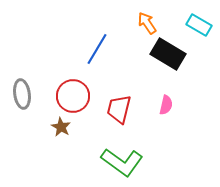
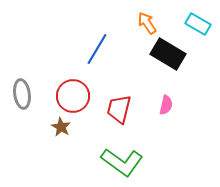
cyan rectangle: moved 1 px left, 1 px up
